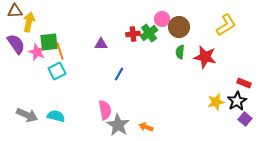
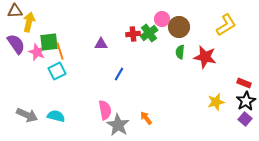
black star: moved 9 px right
orange arrow: moved 9 px up; rotated 32 degrees clockwise
